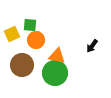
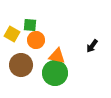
yellow square: rotated 35 degrees counterclockwise
brown circle: moved 1 px left
